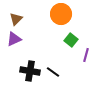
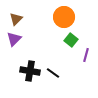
orange circle: moved 3 px right, 3 px down
purple triangle: rotated 21 degrees counterclockwise
black line: moved 1 px down
